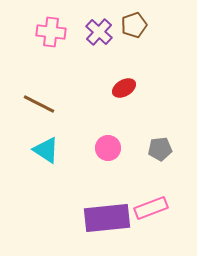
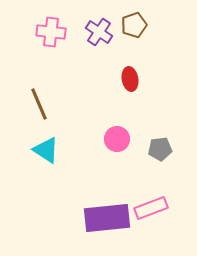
purple cross: rotated 8 degrees counterclockwise
red ellipse: moved 6 px right, 9 px up; rotated 70 degrees counterclockwise
brown line: rotated 40 degrees clockwise
pink circle: moved 9 px right, 9 px up
